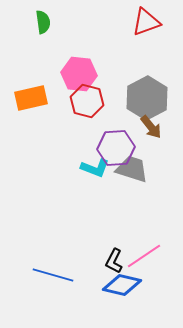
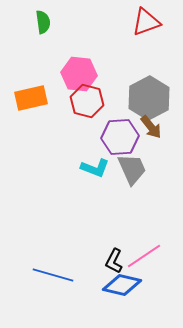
gray hexagon: moved 2 px right
purple hexagon: moved 4 px right, 11 px up
gray trapezoid: rotated 48 degrees clockwise
